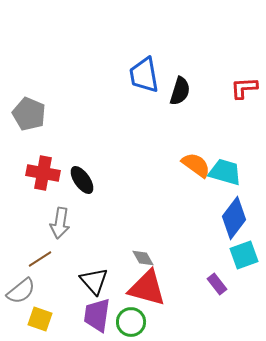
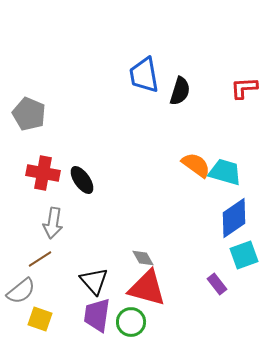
blue diamond: rotated 18 degrees clockwise
gray arrow: moved 7 px left
